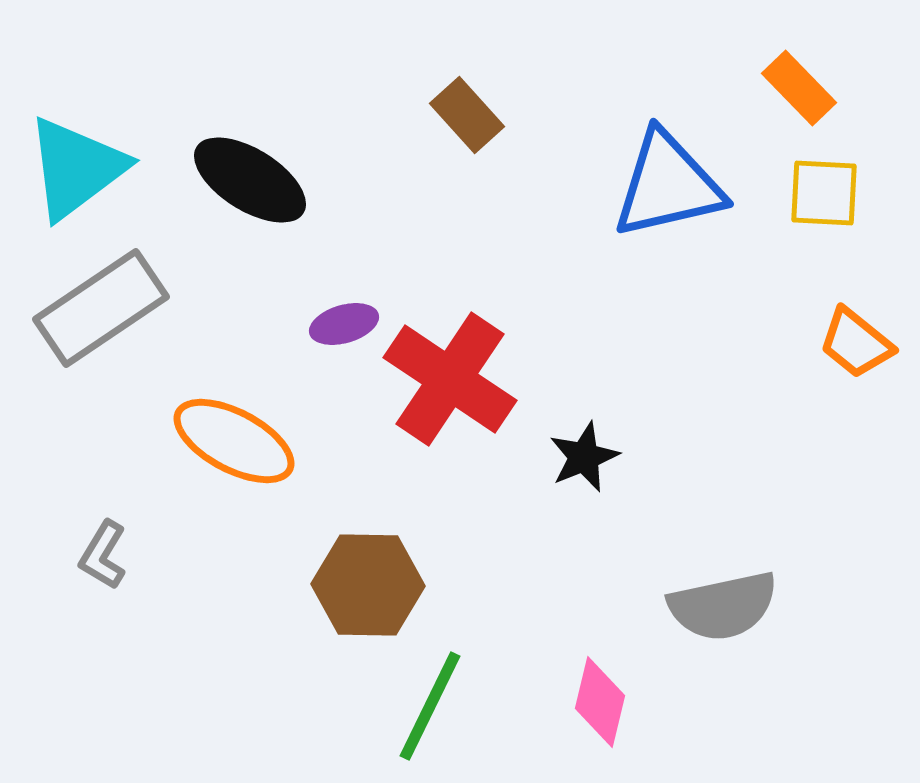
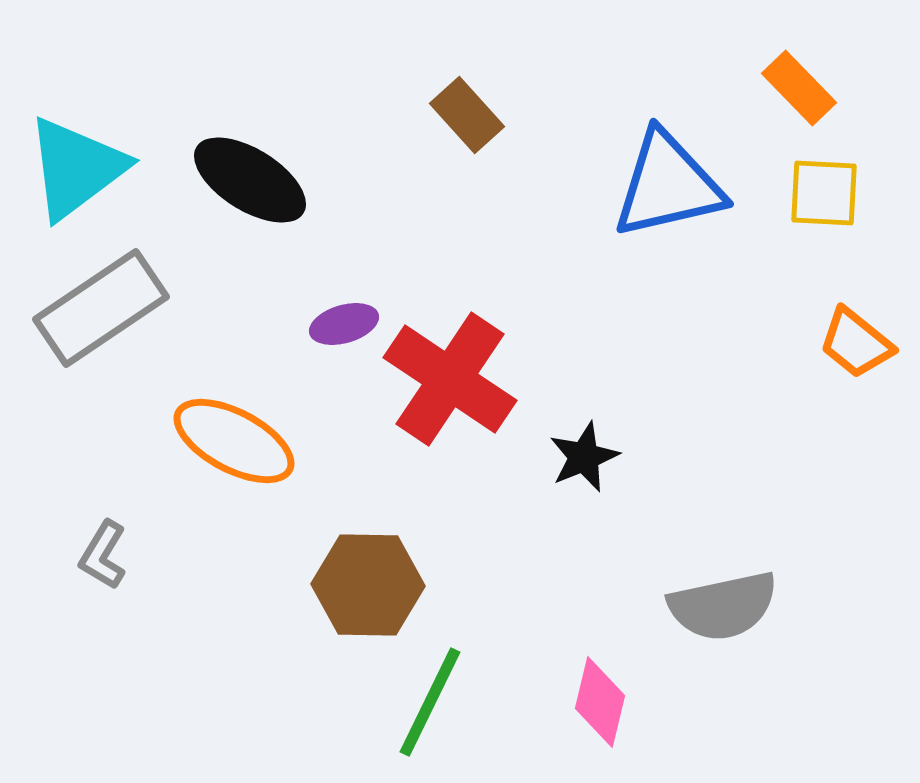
green line: moved 4 px up
